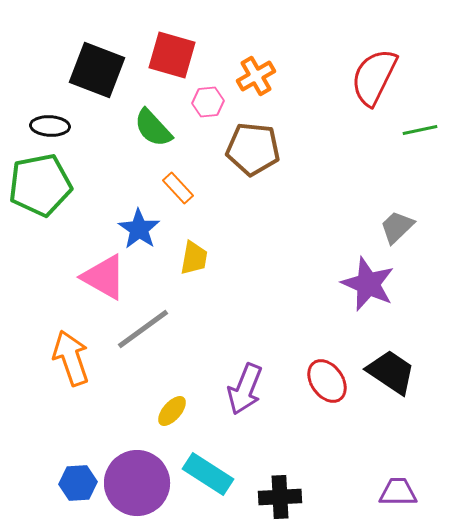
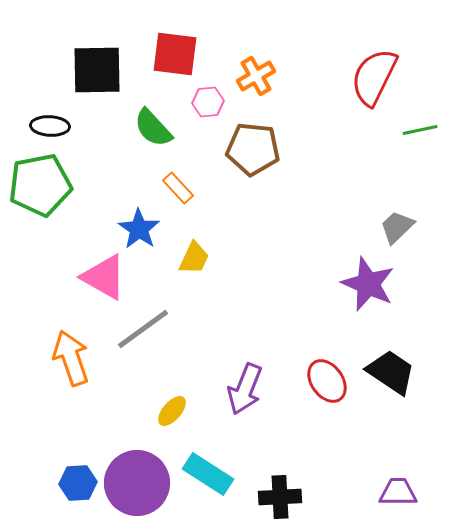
red square: moved 3 px right, 1 px up; rotated 9 degrees counterclockwise
black square: rotated 22 degrees counterclockwise
yellow trapezoid: rotated 15 degrees clockwise
